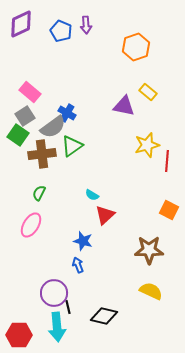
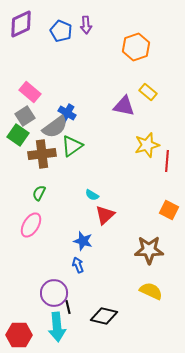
gray semicircle: moved 2 px right
